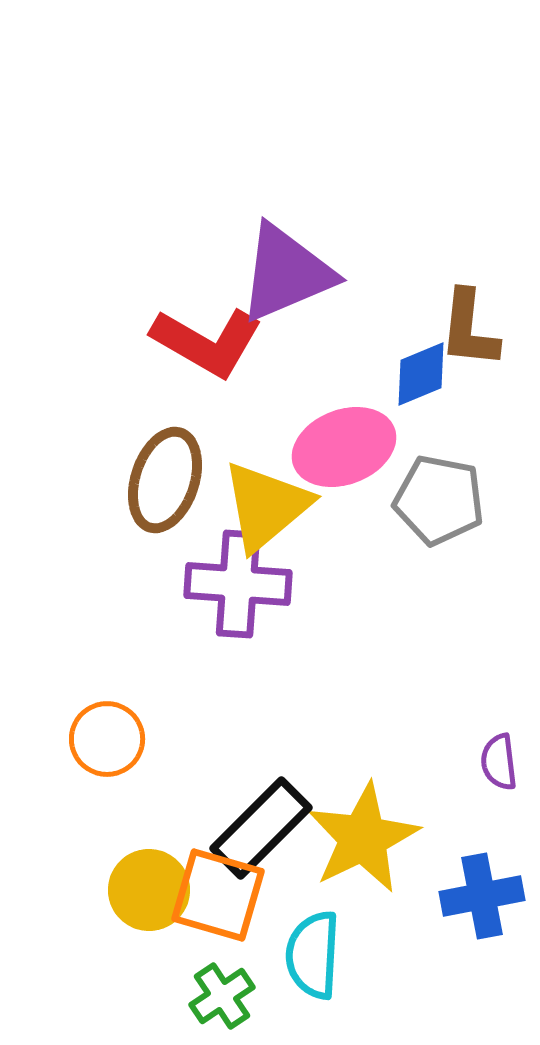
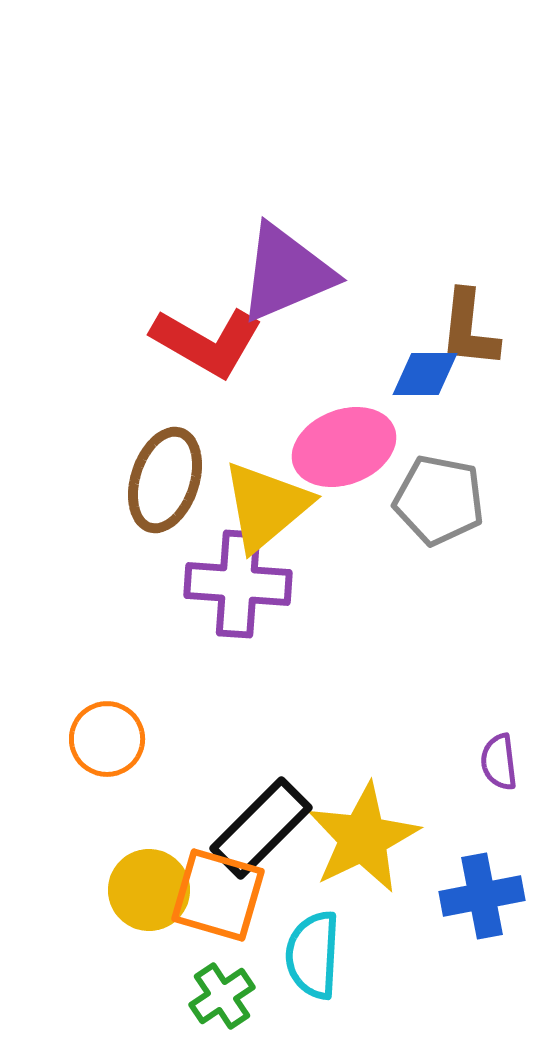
blue diamond: moved 4 px right; rotated 22 degrees clockwise
